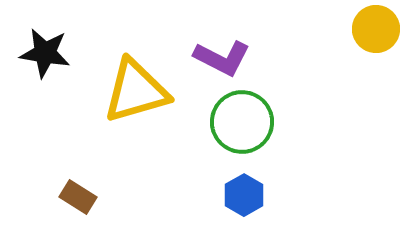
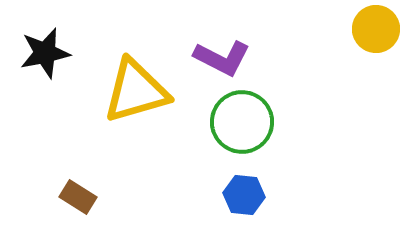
black star: rotated 21 degrees counterclockwise
blue hexagon: rotated 24 degrees counterclockwise
